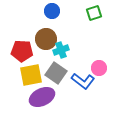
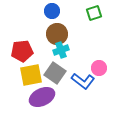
brown circle: moved 11 px right, 5 px up
red pentagon: rotated 10 degrees counterclockwise
gray square: moved 1 px left
